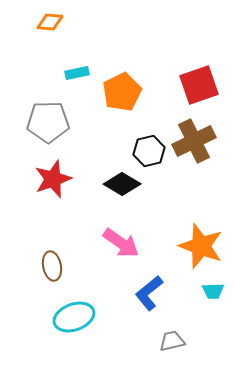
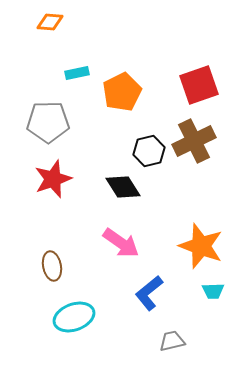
black diamond: moved 1 px right, 3 px down; rotated 27 degrees clockwise
